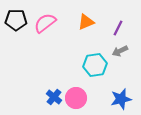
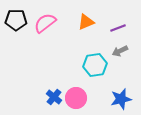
purple line: rotated 42 degrees clockwise
